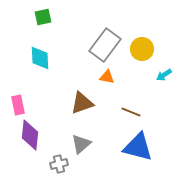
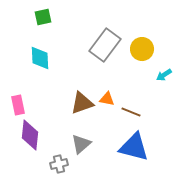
orange triangle: moved 22 px down
blue triangle: moved 4 px left
